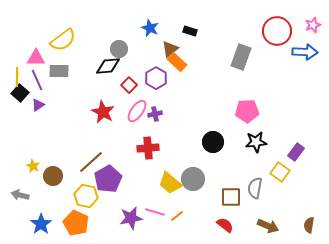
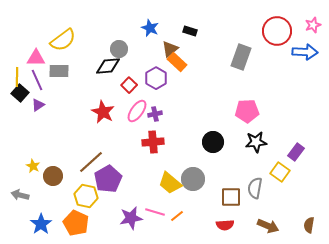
red cross at (148, 148): moved 5 px right, 6 px up
red semicircle at (225, 225): rotated 138 degrees clockwise
